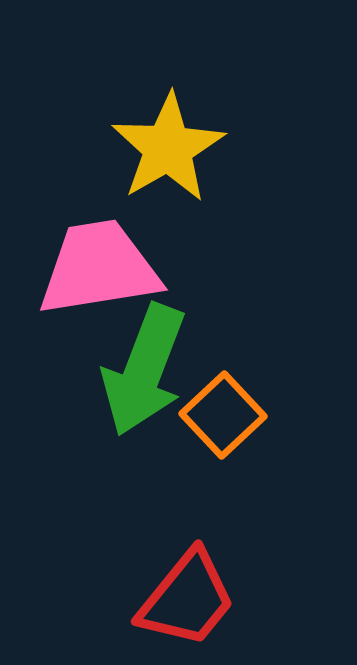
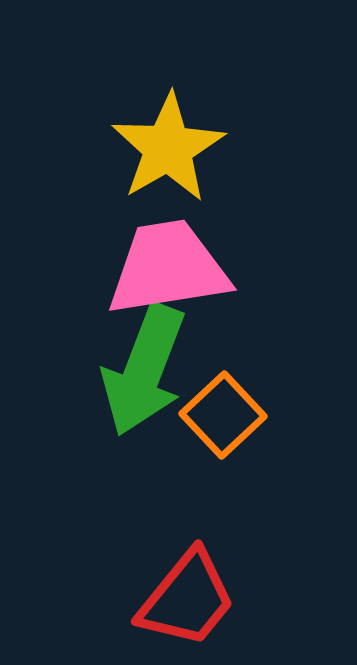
pink trapezoid: moved 69 px right
